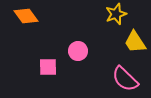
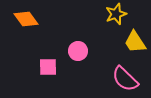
orange diamond: moved 3 px down
